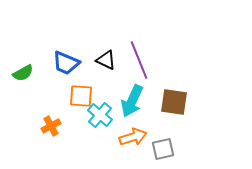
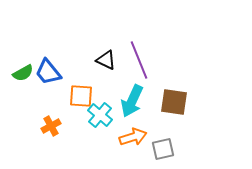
blue trapezoid: moved 18 px left, 9 px down; rotated 28 degrees clockwise
